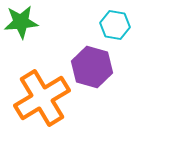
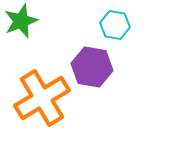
green star: moved 1 px up; rotated 16 degrees counterclockwise
purple hexagon: rotated 6 degrees counterclockwise
